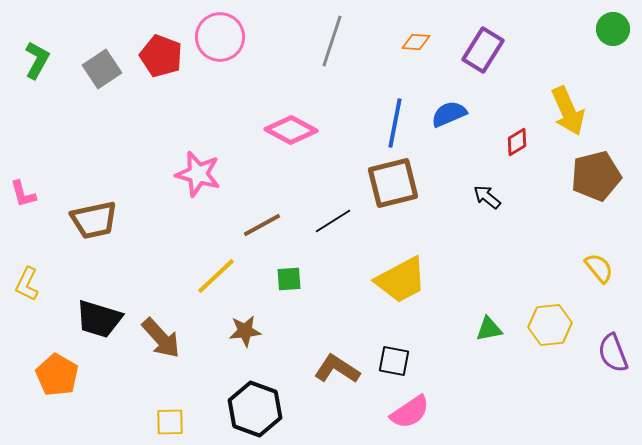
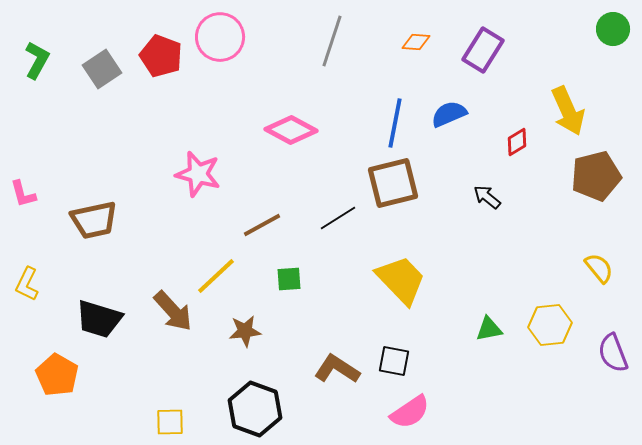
black line: moved 5 px right, 3 px up
yellow trapezoid: rotated 106 degrees counterclockwise
brown arrow: moved 12 px right, 27 px up
